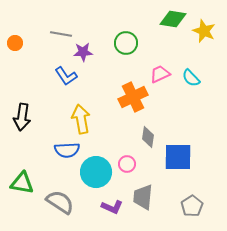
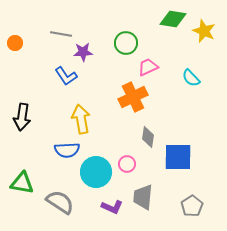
pink trapezoid: moved 12 px left, 7 px up
